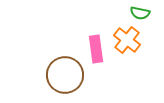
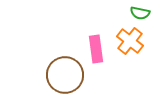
orange cross: moved 3 px right, 1 px down
